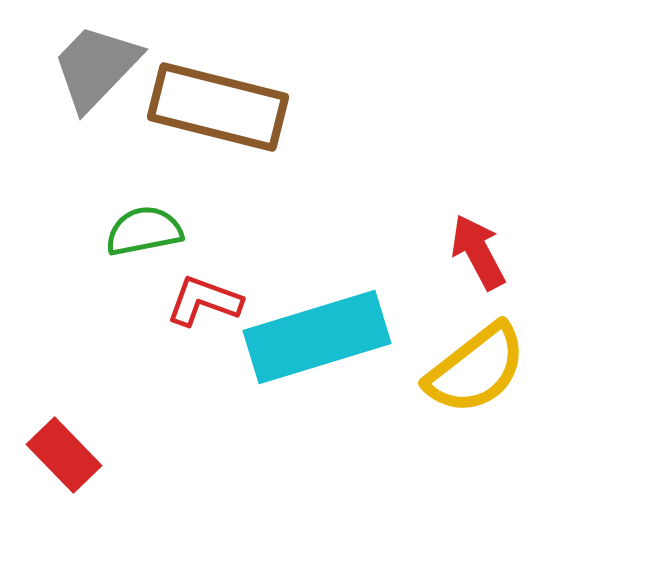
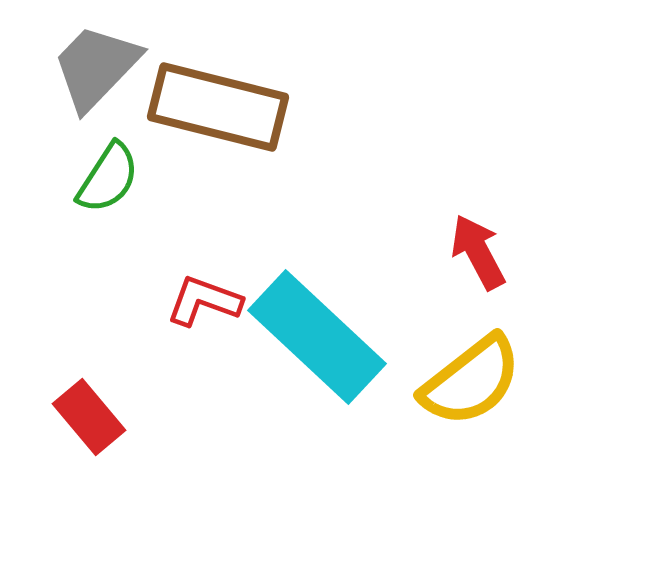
green semicircle: moved 36 px left, 53 px up; rotated 134 degrees clockwise
cyan rectangle: rotated 60 degrees clockwise
yellow semicircle: moved 5 px left, 12 px down
red rectangle: moved 25 px right, 38 px up; rotated 4 degrees clockwise
